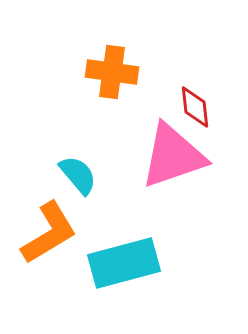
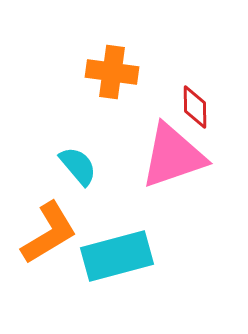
red diamond: rotated 6 degrees clockwise
cyan semicircle: moved 9 px up
cyan rectangle: moved 7 px left, 7 px up
